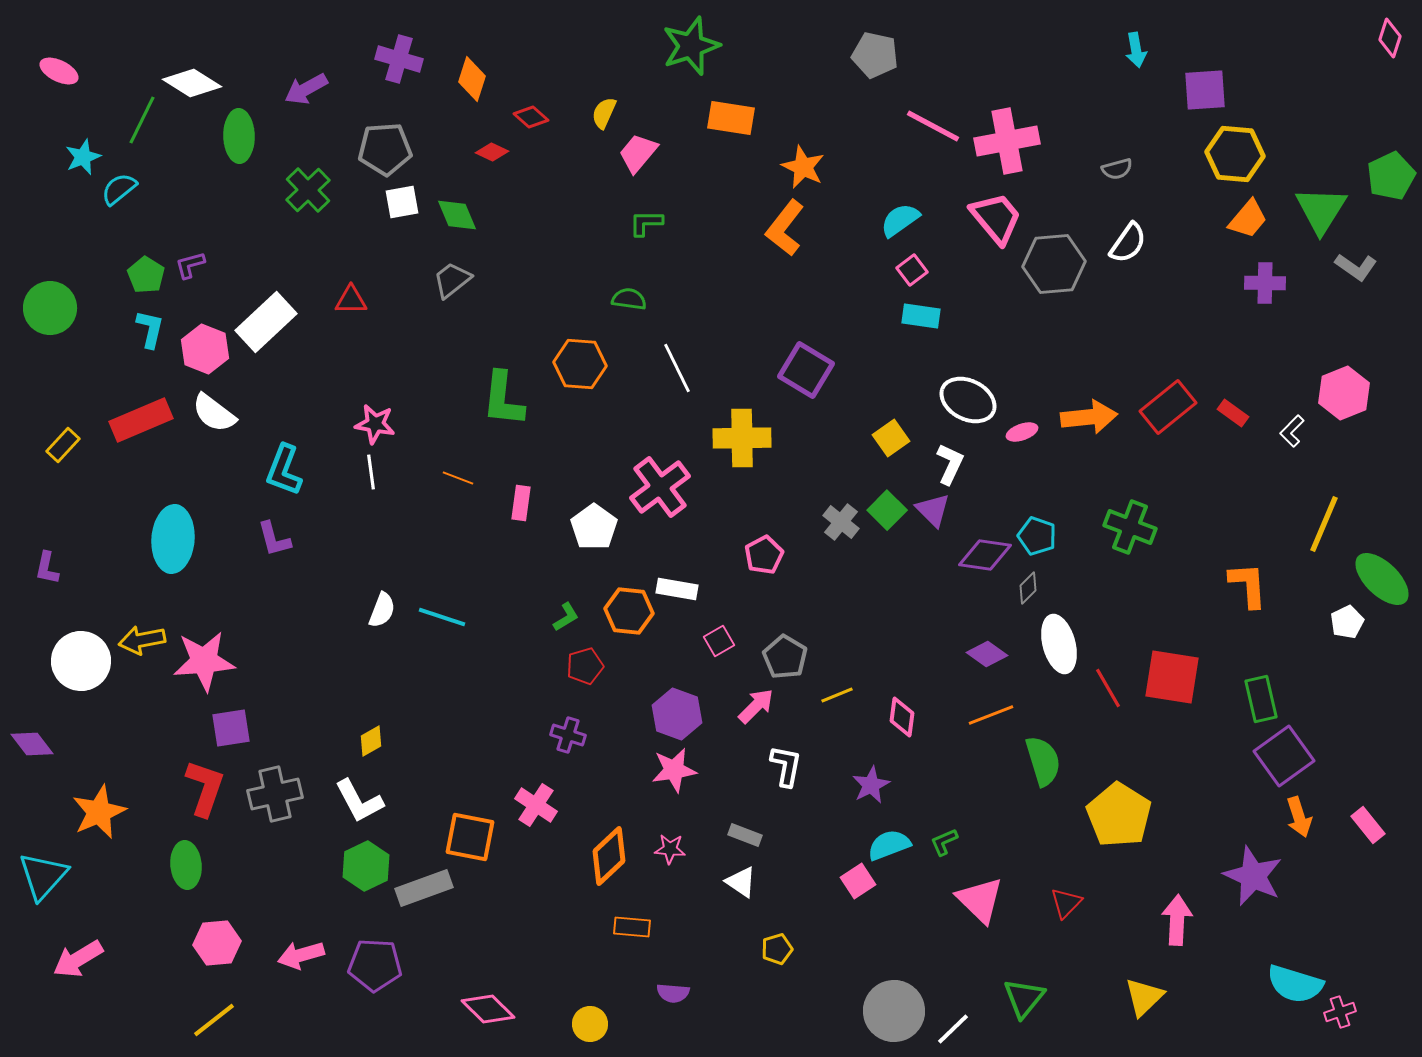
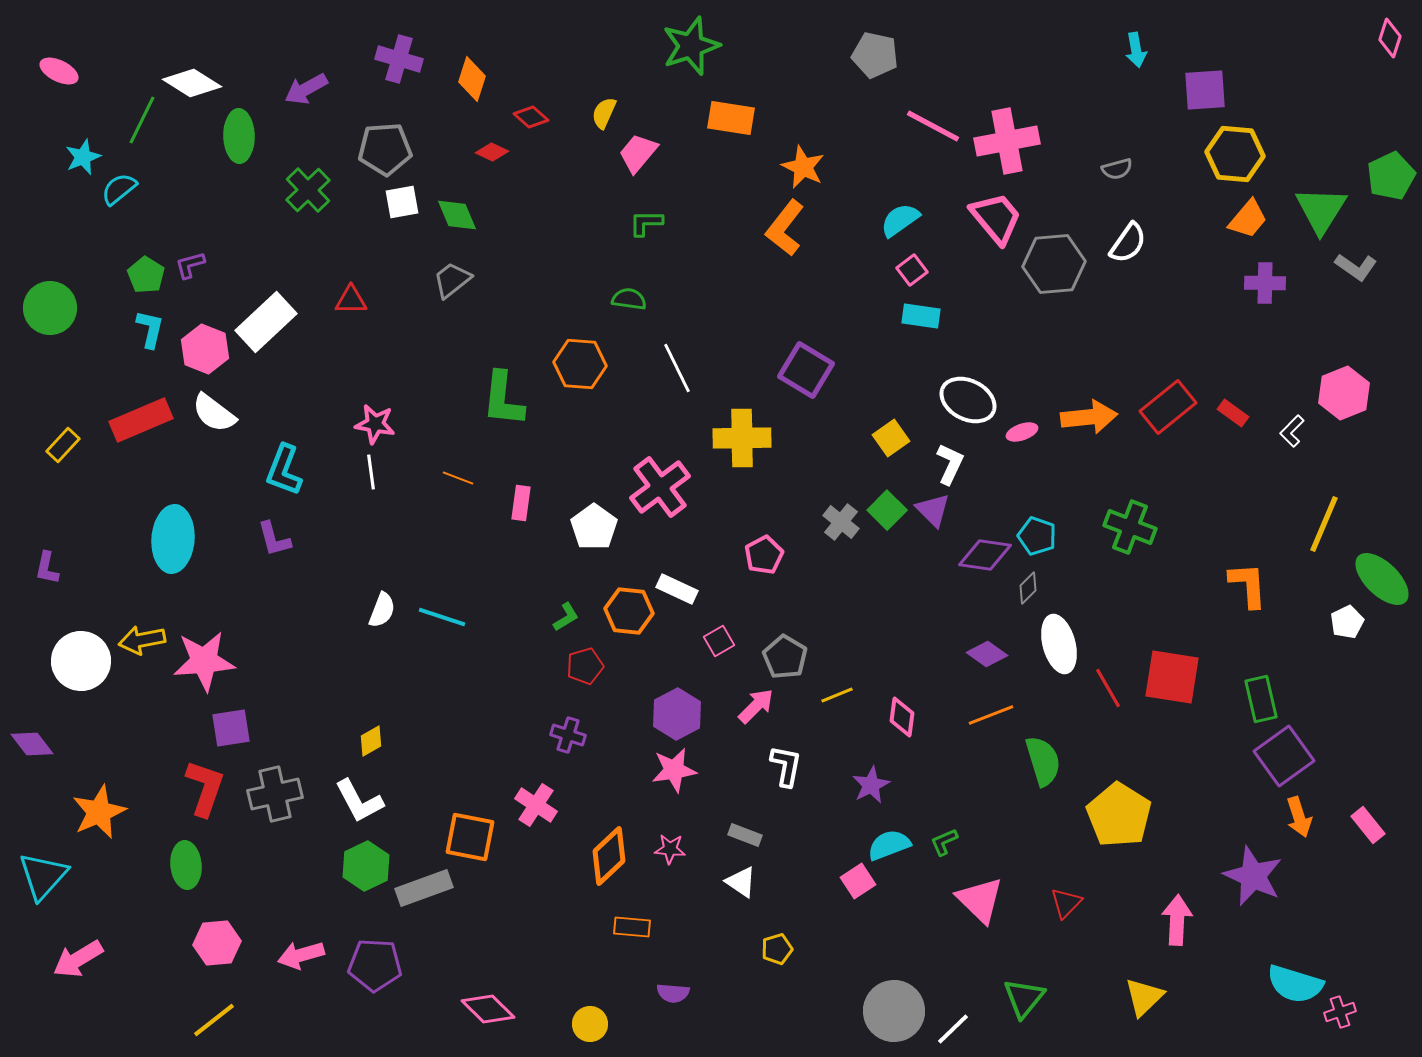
white rectangle at (677, 589): rotated 15 degrees clockwise
purple hexagon at (677, 714): rotated 12 degrees clockwise
